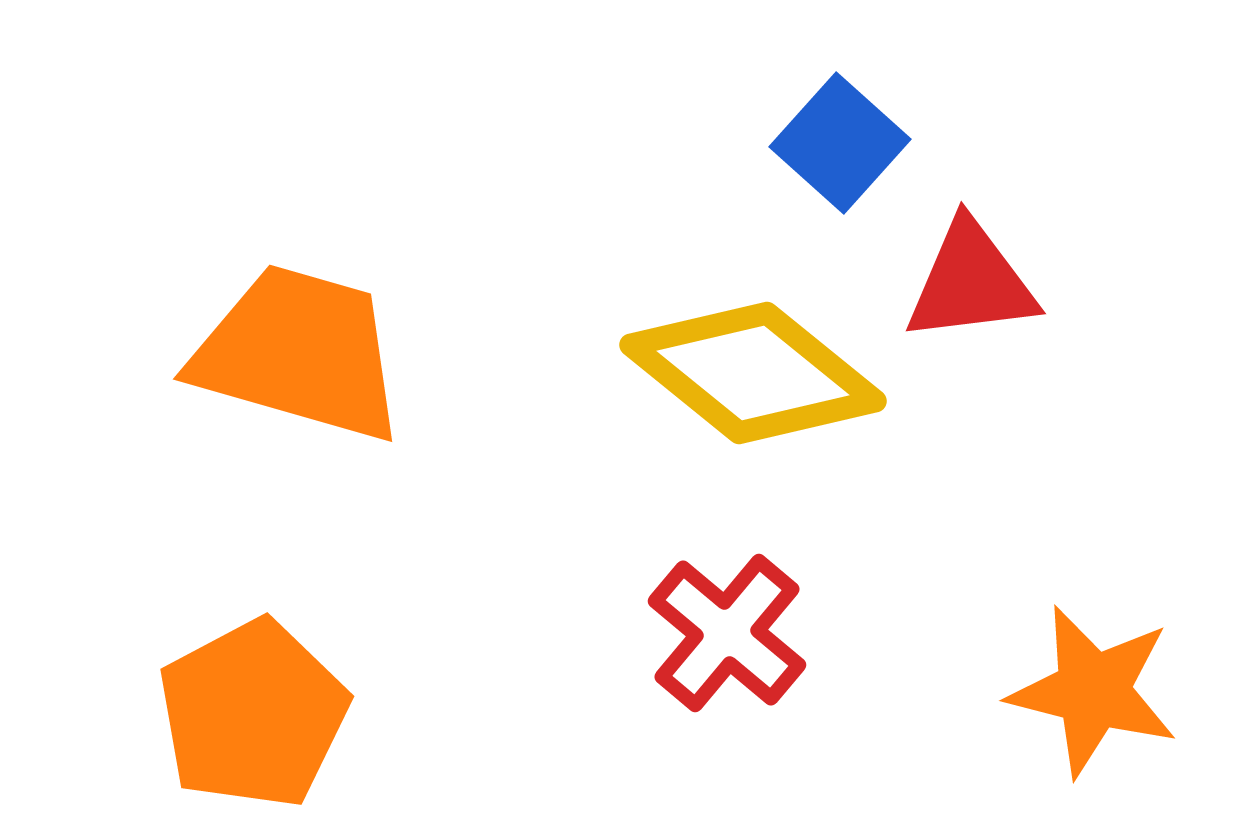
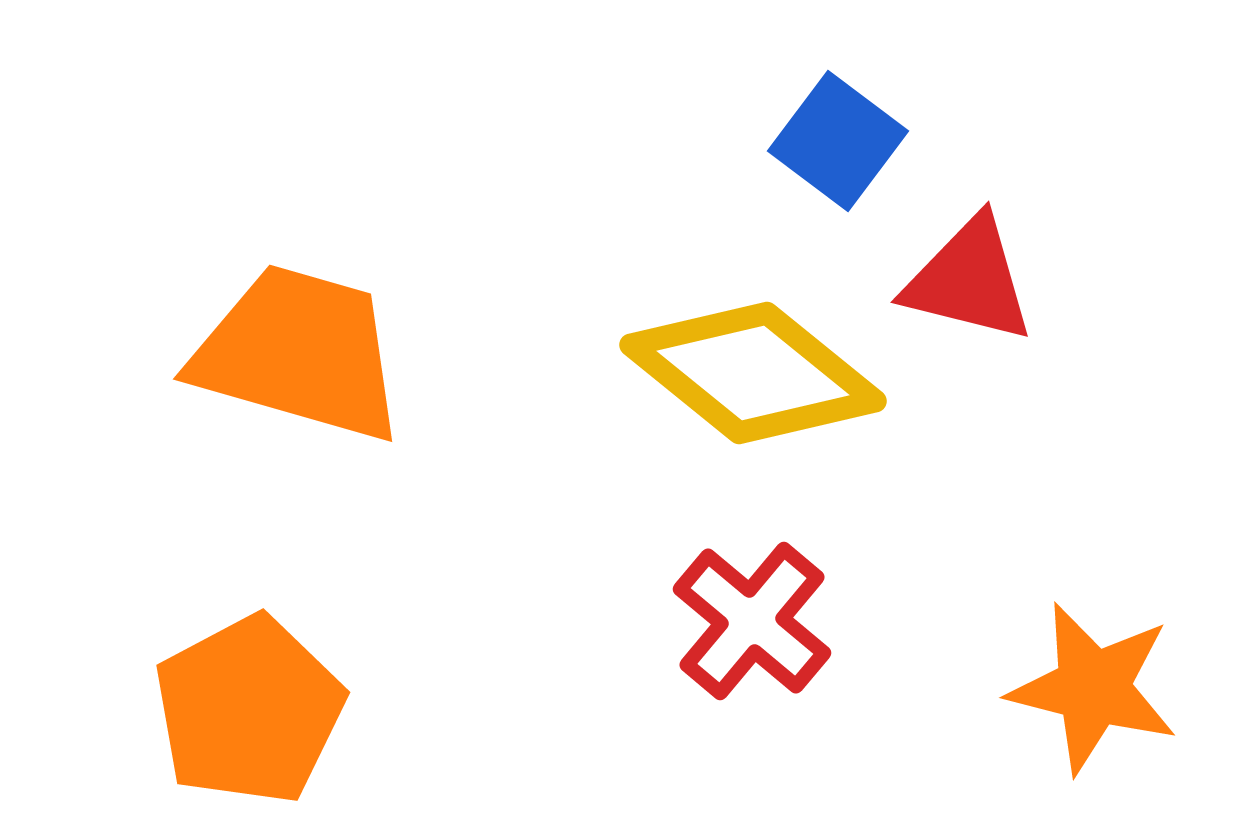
blue square: moved 2 px left, 2 px up; rotated 5 degrees counterclockwise
red triangle: moved 2 px left, 2 px up; rotated 21 degrees clockwise
red cross: moved 25 px right, 12 px up
orange star: moved 3 px up
orange pentagon: moved 4 px left, 4 px up
